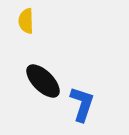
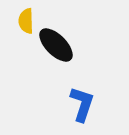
black ellipse: moved 13 px right, 36 px up
